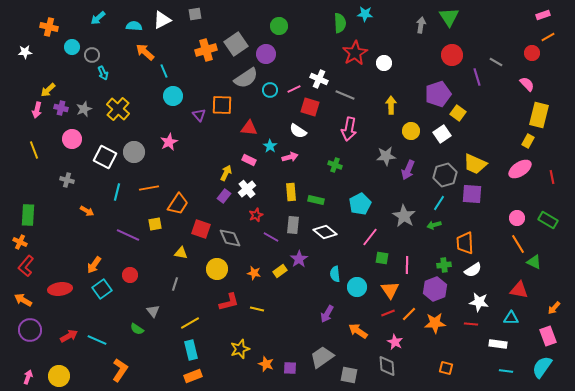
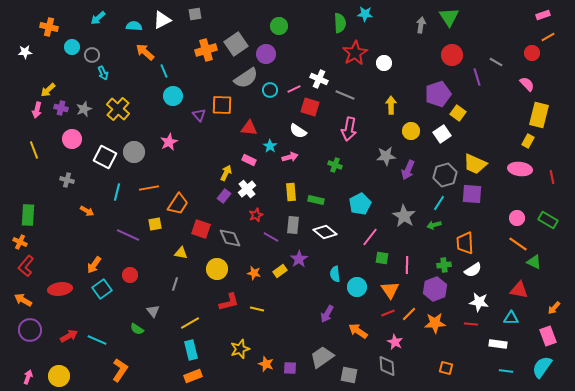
pink ellipse at (520, 169): rotated 40 degrees clockwise
orange line at (518, 244): rotated 24 degrees counterclockwise
